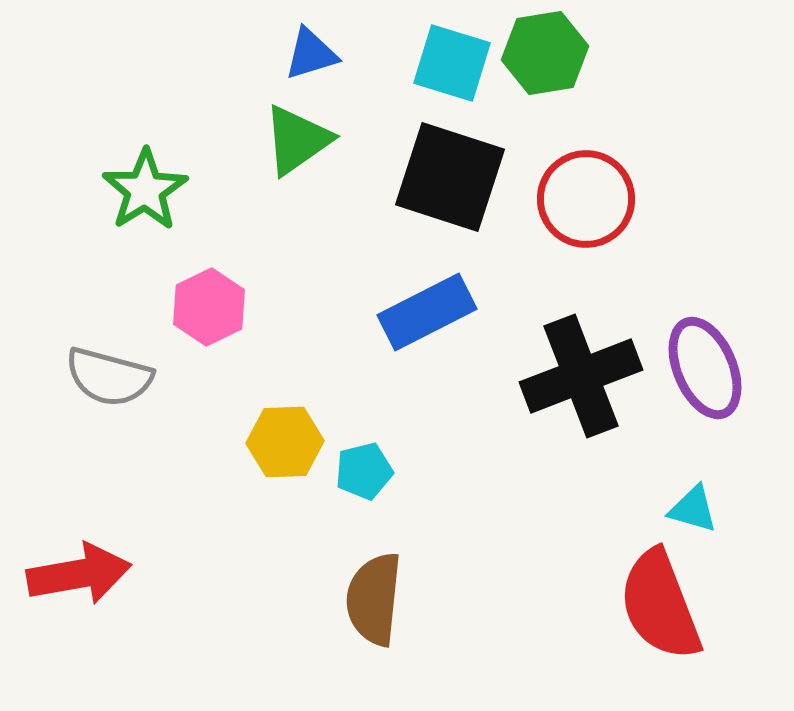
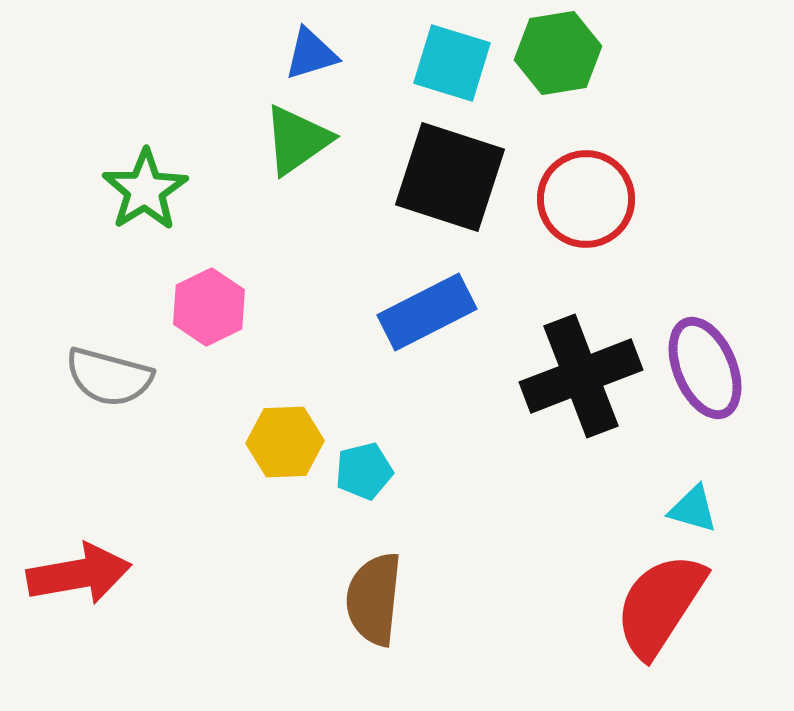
green hexagon: moved 13 px right
red semicircle: rotated 54 degrees clockwise
